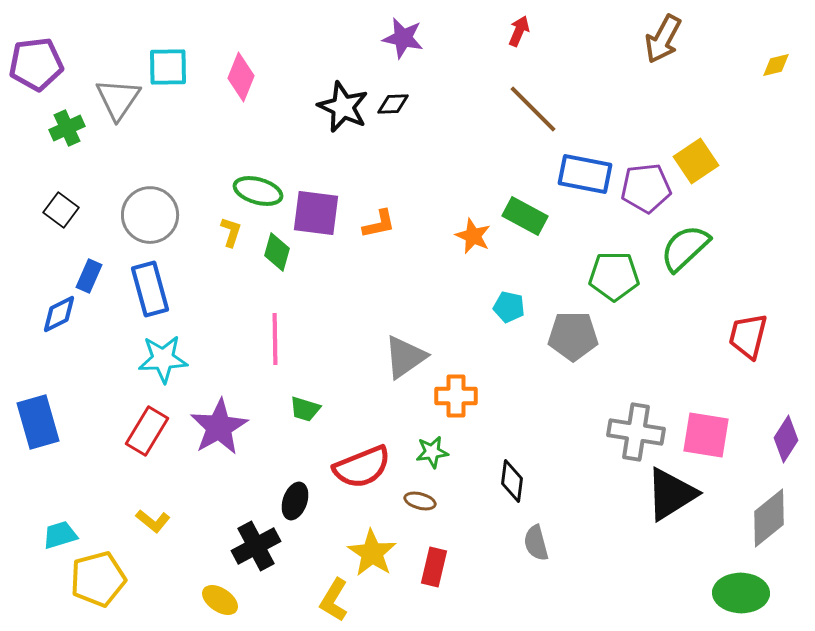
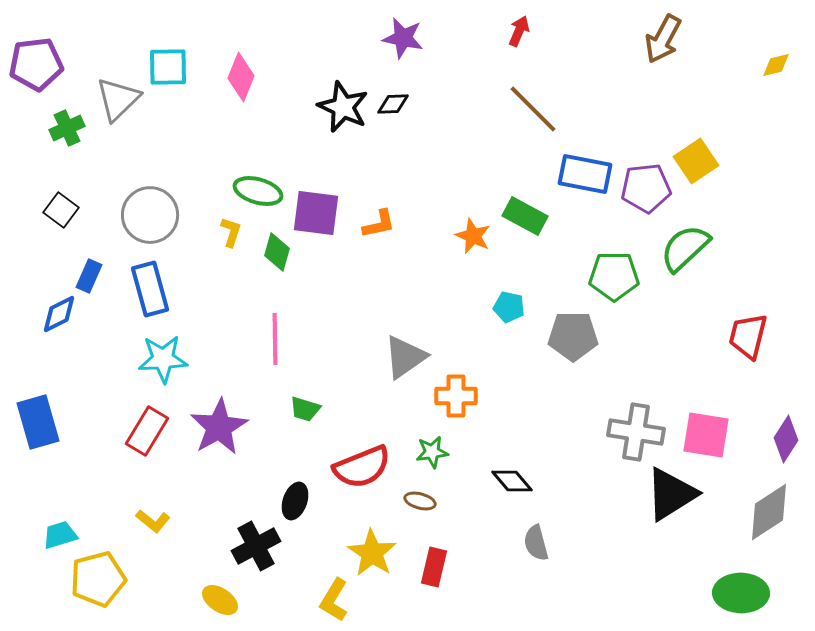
gray triangle at (118, 99): rotated 12 degrees clockwise
black diamond at (512, 481): rotated 48 degrees counterclockwise
gray diamond at (769, 518): moved 6 px up; rotated 6 degrees clockwise
